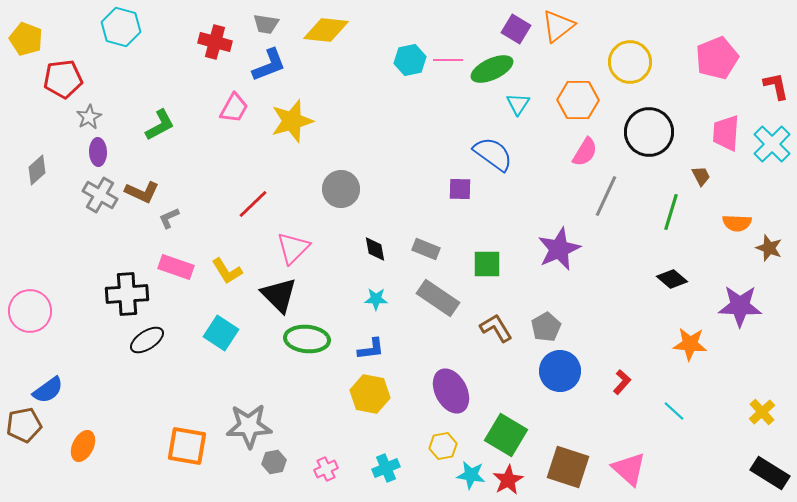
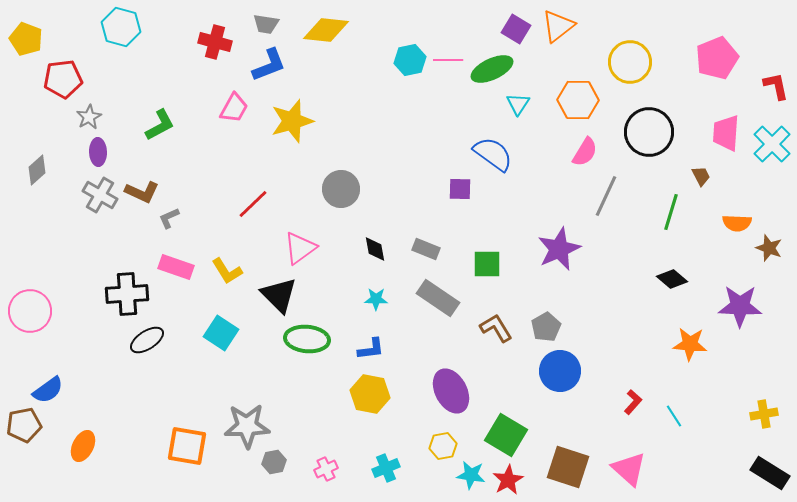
pink triangle at (293, 248): moved 7 px right; rotated 9 degrees clockwise
red L-shape at (622, 382): moved 11 px right, 20 px down
cyan line at (674, 411): moved 5 px down; rotated 15 degrees clockwise
yellow cross at (762, 412): moved 2 px right, 2 px down; rotated 32 degrees clockwise
gray star at (249, 426): moved 2 px left
